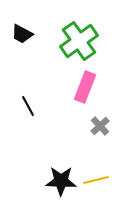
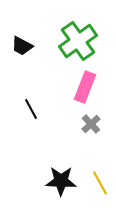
black trapezoid: moved 12 px down
green cross: moved 1 px left
black line: moved 3 px right, 3 px down
gray cross: moved 9 px left, 2 px up
yellow line: moved 4 px right, 3 px down; rotated 75 degrees clockwise
